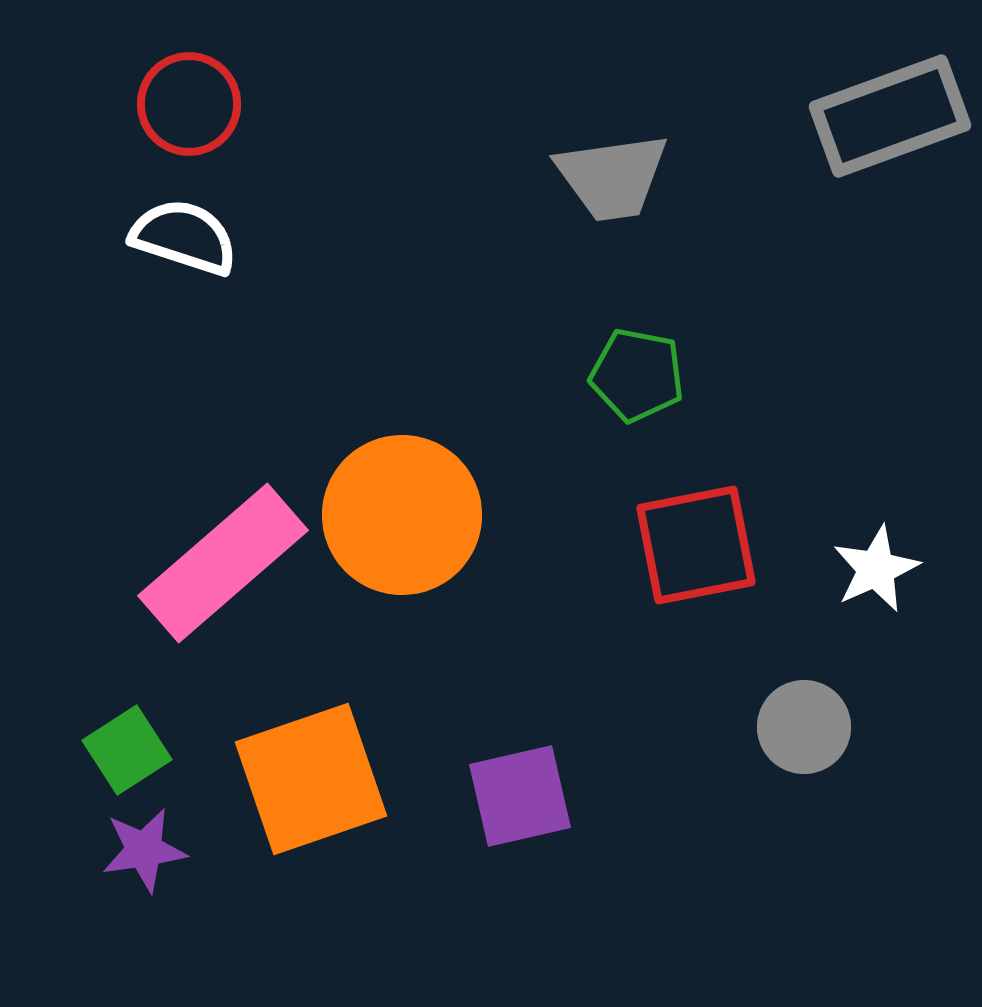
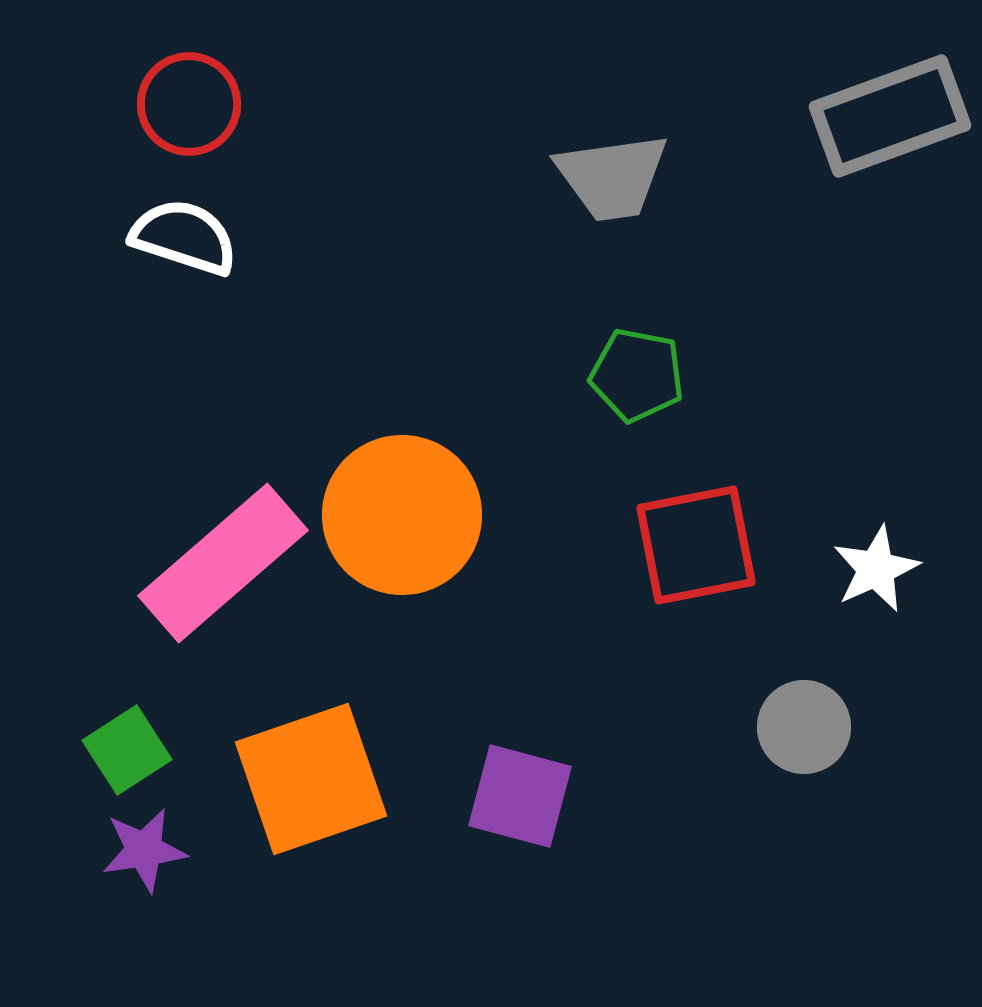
purple square: rotated 28 degrees clockwise
